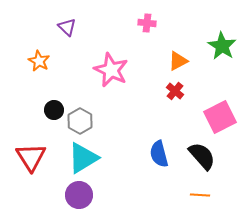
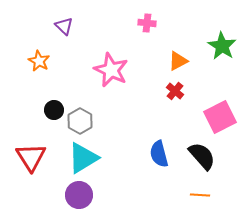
purple triangle: moved 3 px left, 1 px up
